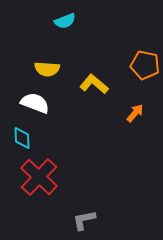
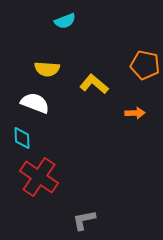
orange arrow: rotated 48 degrees clockwise
red cross: rotated 9 degrees counterclockwise
